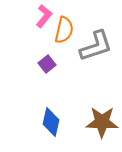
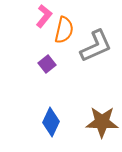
gray L-shape: rotated 6 degrees counterclockwise
blue diamond: rotated 12 degrees clockwise
